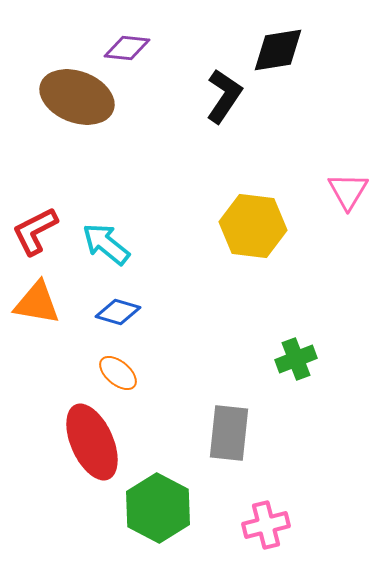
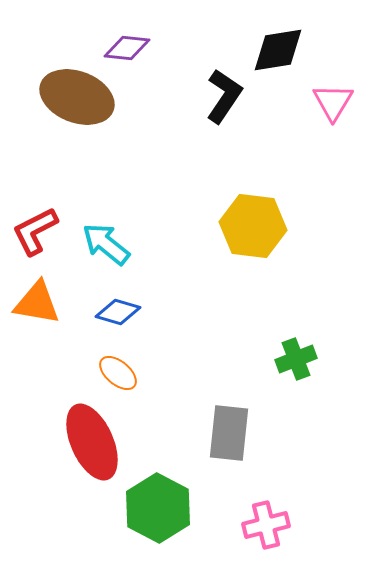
pink triangle: moved 15 px left, 89 px up
